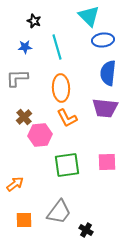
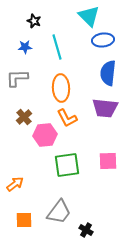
pink hexagon: moved 5 px right
pink square: moved 1 px right, 1 px up
